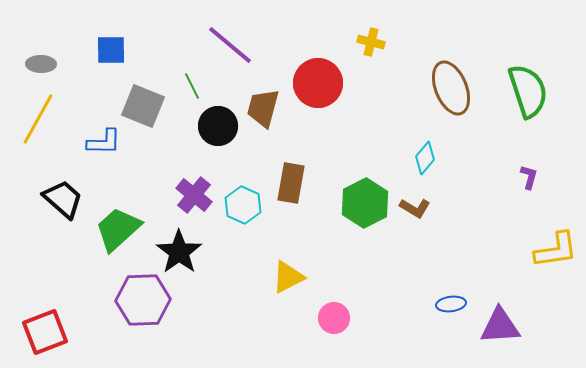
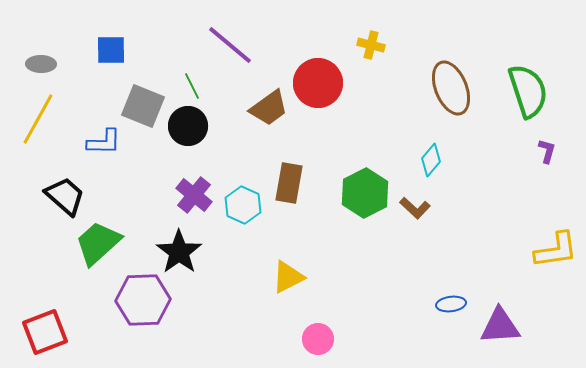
yellow cross: moved 3 px down
brown trapezoid: moved 6 px right; rotated 141 degrees counterclockwise
black circle: moved 30 px left
cyan diamond: moved 6 px right, 2 px down
purple L-shape: moved 18 px right, 26 px up
brown rectangle: moved 2 px left
black trapezoid: moved 2 px right, 3 px up
green hexagon: moved 10 px up
brown L-shape: rotated 12 degrees clockwise
green trapezoid: moved 20 px left, 14 px down
pink circle: moved 16 px left, 21 px down
